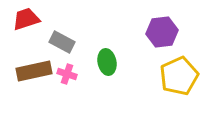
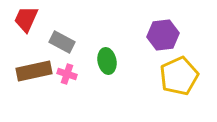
red trapezoid: rotated 48 degrees counterclockwise
purple hexagon: moved 1 px right, 3 px down
green ellipse: moved 1 px up
